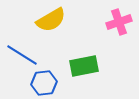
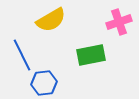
blue line: rotated 32 degrees clockwise
green rectangle: moved 7 px right, 11 px up
